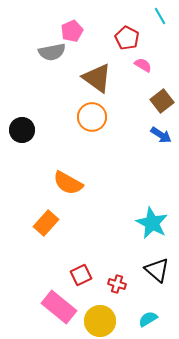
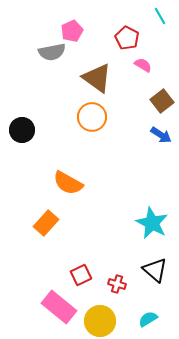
black triangle: moved 2 px left
